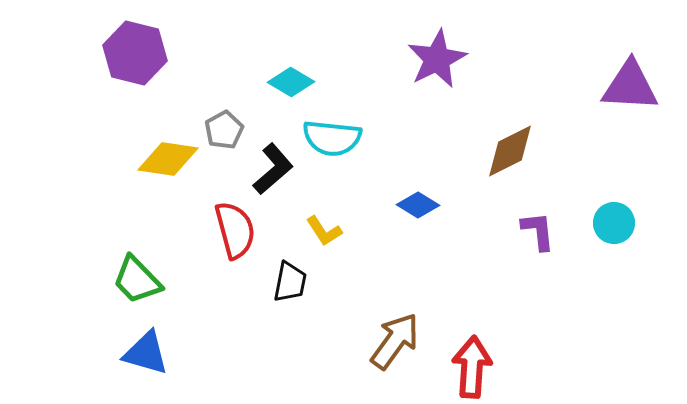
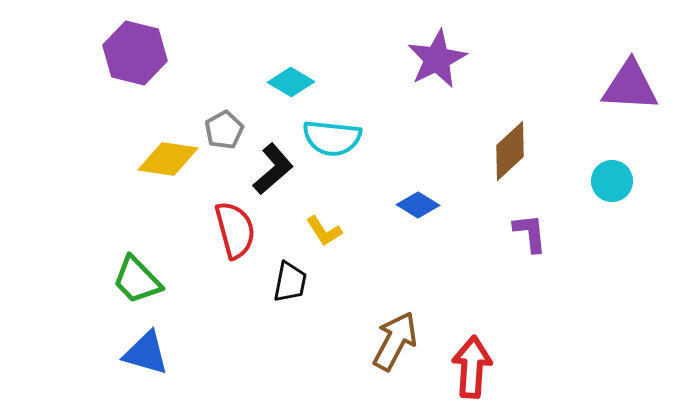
brown diamond: rotated 16 degrees counterclockwise
cyan circle: moved 2 px left, 42 px up
purple L-shape: moved 8 px left, 2 px down
brown arrow: rotated 8 degrees counterclockwise
